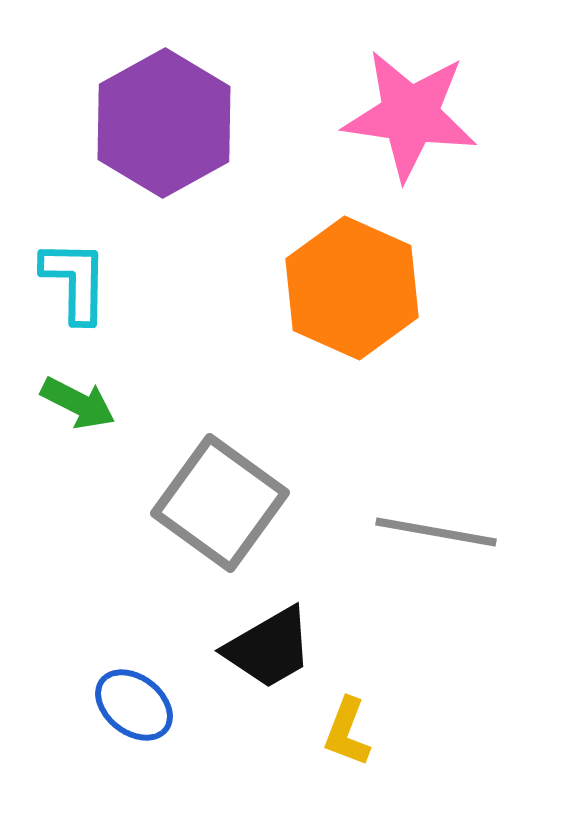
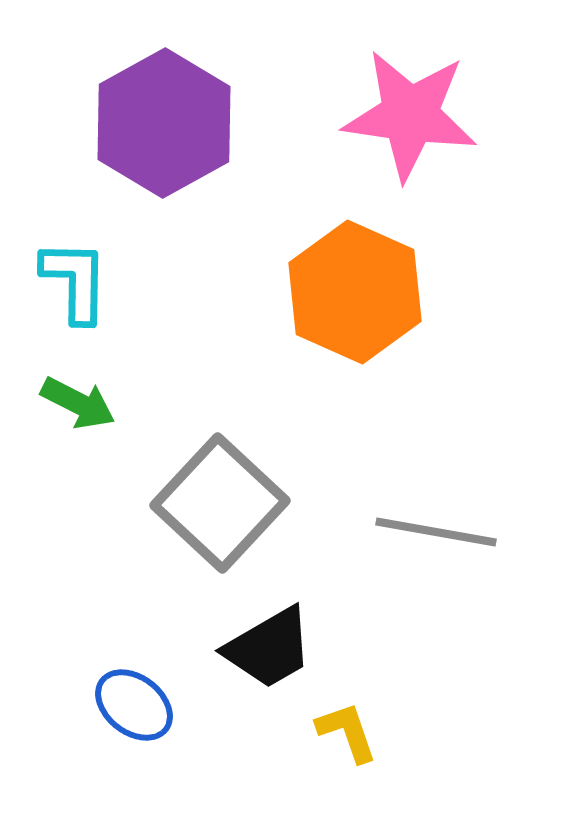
orange hexagon: moved 3 px right, 4 px down
gray square: rotated 7 degrees clockwise
yellow L-shape: rotated 140 degrees clockwise
